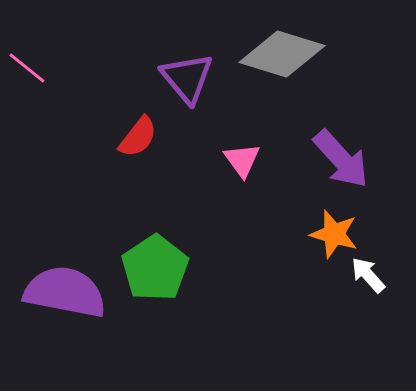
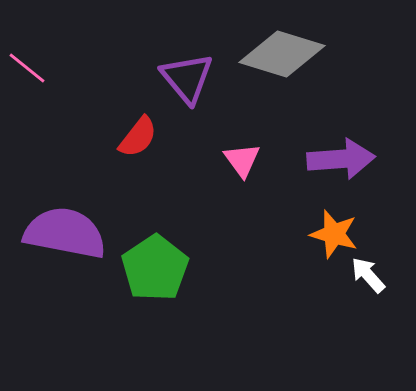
purple arrow: rotated 52 degrees counterclockwise
purple semicircle: moved 59 px up
